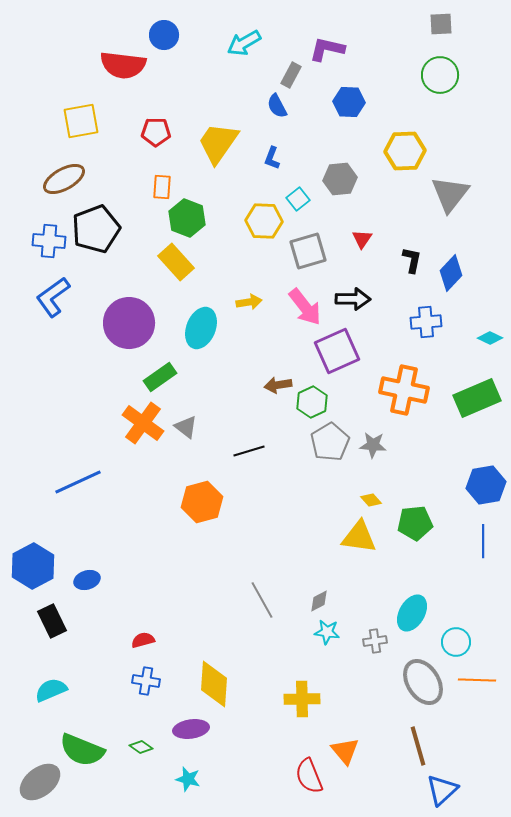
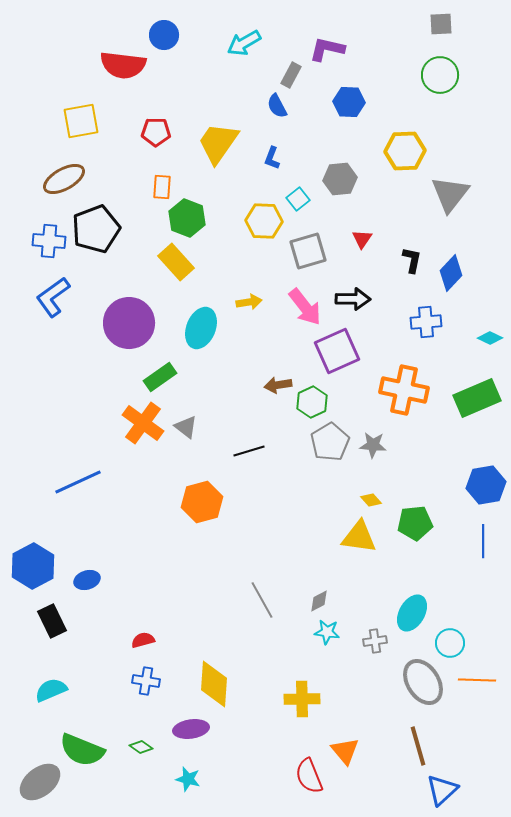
cyan circle at (456, 642): moved 6 px left, 1 px down
